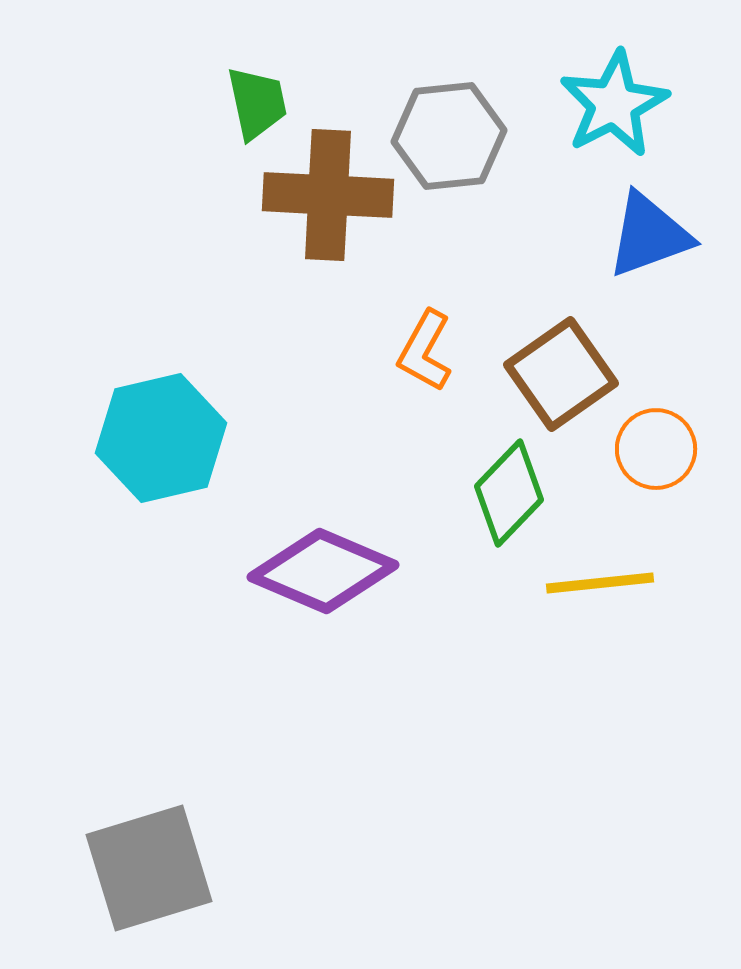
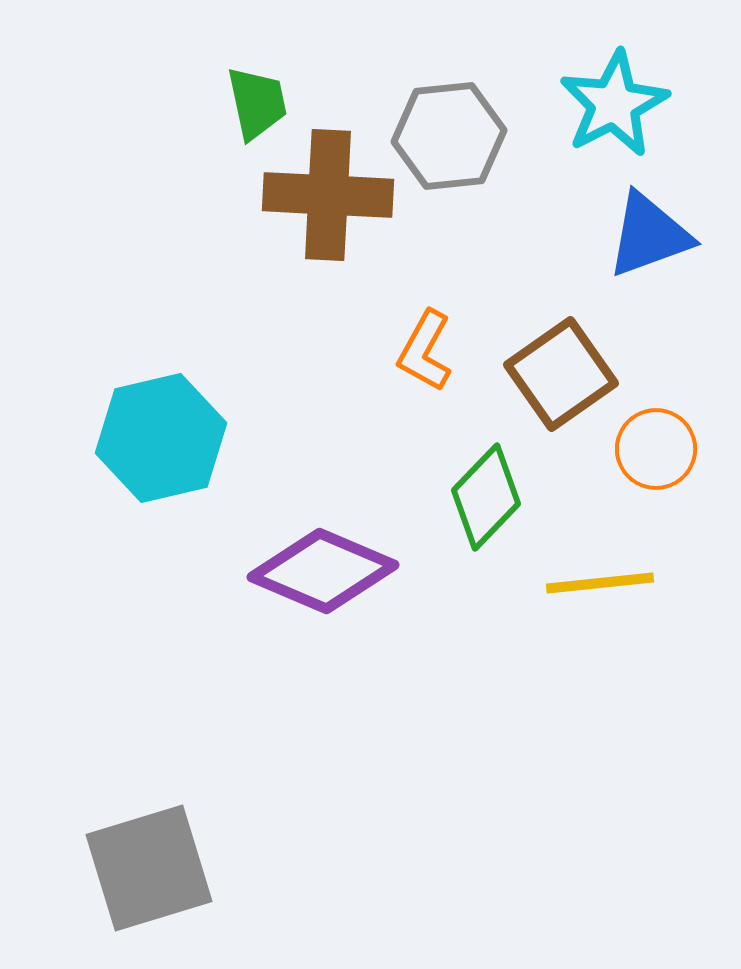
green diamond: moved 23 px left, 4 px down
